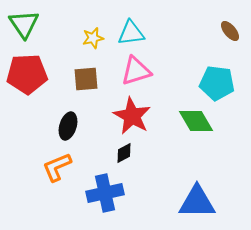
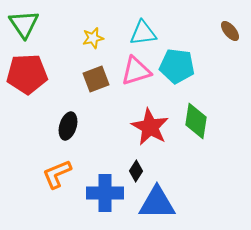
cyan triangle: moved 12 px right
brown square: moved 10 px right; rotated 16 degrees counterclockwise
cyan pentagon: moved 40 px left, 17 px up
red star: moved 18 px right, 11 px down
green diamond: rotated 39 degrees clockwise
black diamond: moved 12 px right, 18 px down; rotated 30 degrees counterclockwise
orange L-shape: moved 7 px down
blue cross: rotated 12 degrees clockwise
blue triangle: moved 40 px left, 1 px down
